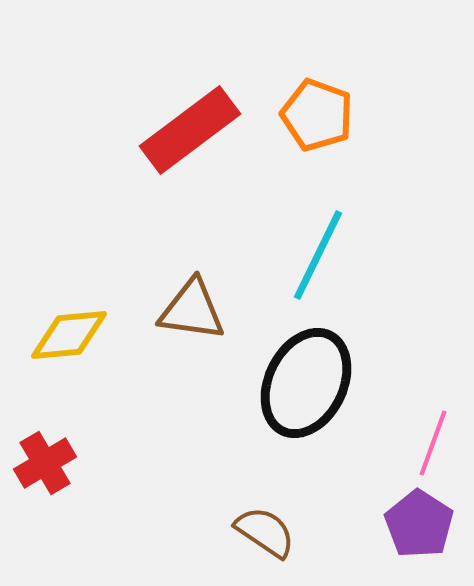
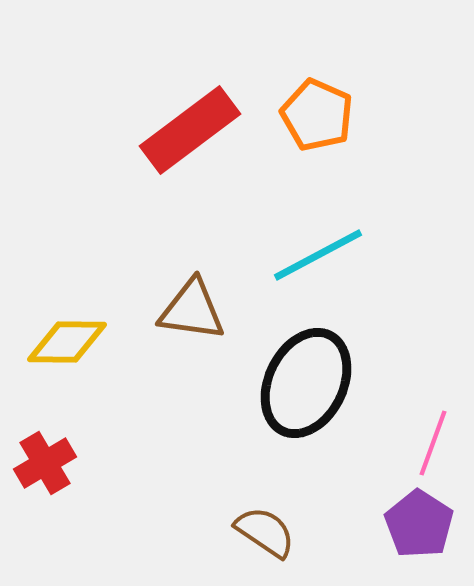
orange pentagon: rotated 4 degrees clockwise
cyan line: rotated 36 degrees clockwise
yellow diamond: moved 2 px left, 7 px down; rotated 6 degrees clockwise
